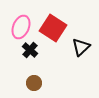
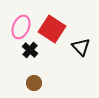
red square: moved 1 px left, 1 px down
black triangle: rotated 30 degrees counterclockwise
